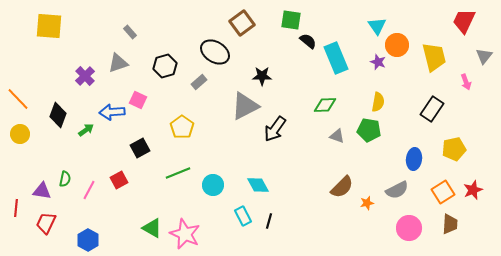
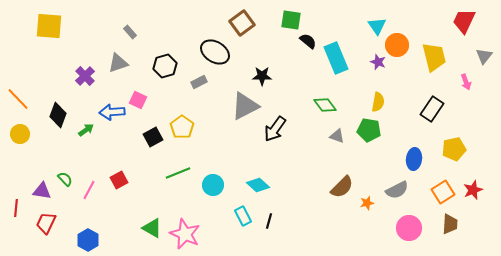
gray rectangle at (199, 82): rotated 14 degrees clockwise
green diamond at (325, 105): rotated 55 degrees clockwise
black square at (140, 148): moved 13 px right, 11 px up
green semicircle at (65, 179): rotated 56 degrees counterclockwise
cyan diamond at (258, 185): rotated 20 degrees counterclockwise
